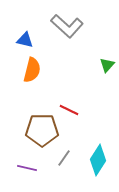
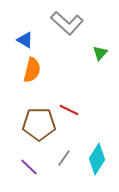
gray L-shape: moved 3 px up
blue triangle: rotated 18 degrees clockwise
green triangle: moved 7 px left, 12 px up
brown pentagon: moved 3 px left, 6 px up
cyan diamond: moved 1 px left, 1 px up
purple line: moved 2 px right, 1 px up; rotated 30 degrees clockwise
